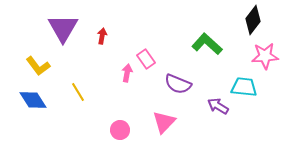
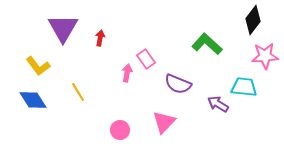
red arrow: moved 2 px left, 2 px down
purple arrow: moved 2 px up
